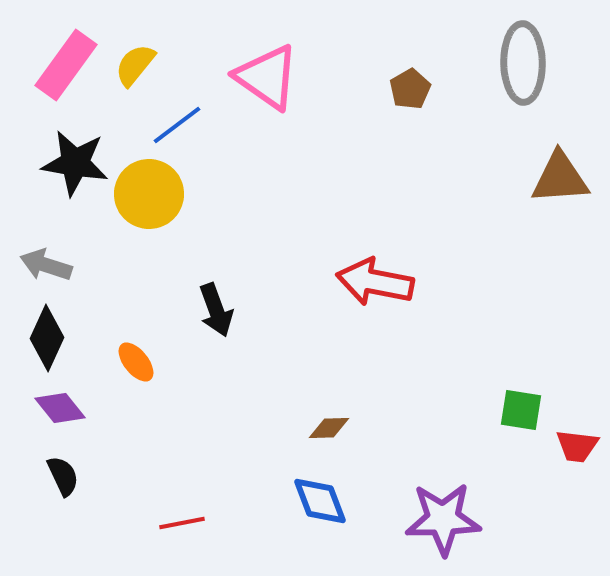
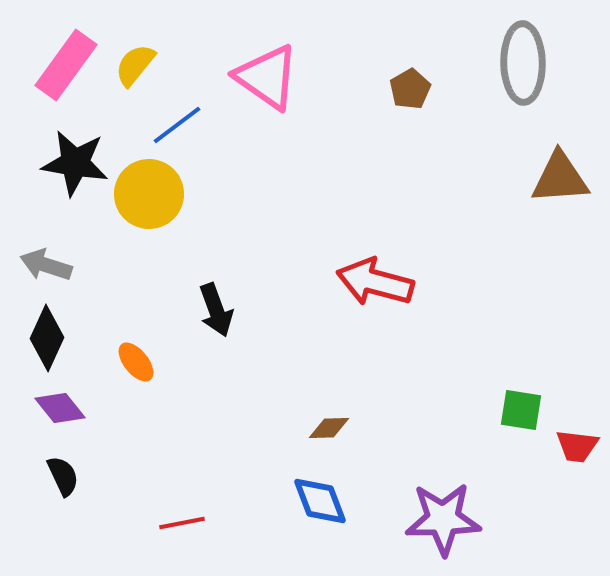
red arrow: rotated 4 degrees clockwise
